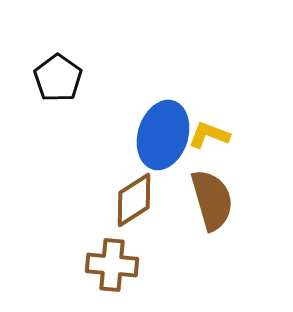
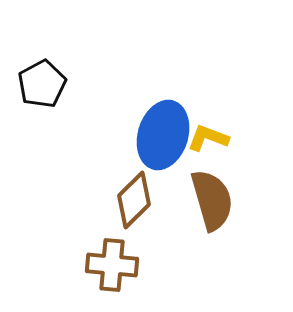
black pentagon: moved 16 px left, 6 px down; rotated 9 degrees clockwise
yellow L-shape: moved 1 px left, 3 px down
brown diamond: rotated 12 degrees counterclockwise
